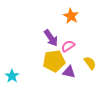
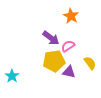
purple arrow: rotated 18 degrees counterclockwise
